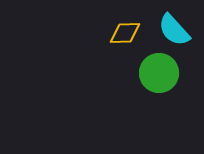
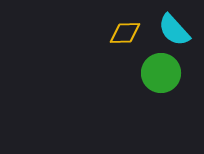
green circle: moved 2 px right
